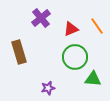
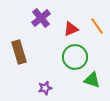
green triangle: moved 1 px left, 1 px down; rotated 12 degrees clockwise
purple star: moved 3 px left
